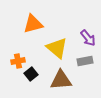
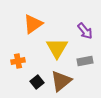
orange triangle: rotated 20 degrees counterclockwise
purple arrow: moved 3 px left, 7 px up
yellow triangle: rotated 20 degrees clockwise
black square: moved 6 px right, 8 px down
brown triangle: moved 1 px down; rotated 35 degrees counterclockwise
